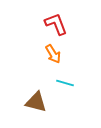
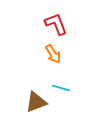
cyan line: moved 4 px left, 5 px down
brown triangle: rotated 35 degrees counterclockwise
